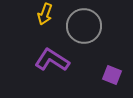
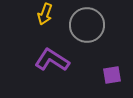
gray circle: moved 3 px right, 1 px up
purple square: rotated 30 degrees counterclockwise
